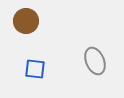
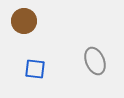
brown circle: moved 2 px left
